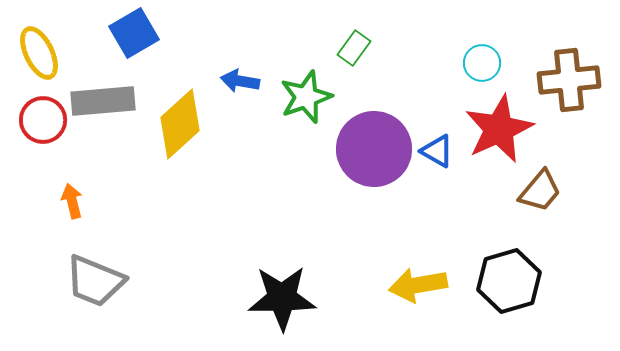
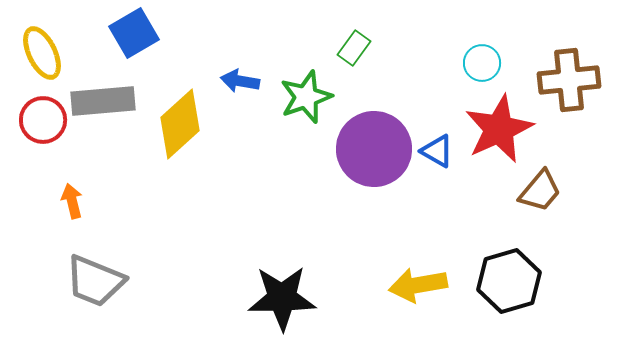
yellow ellipse: moved 3 px right
